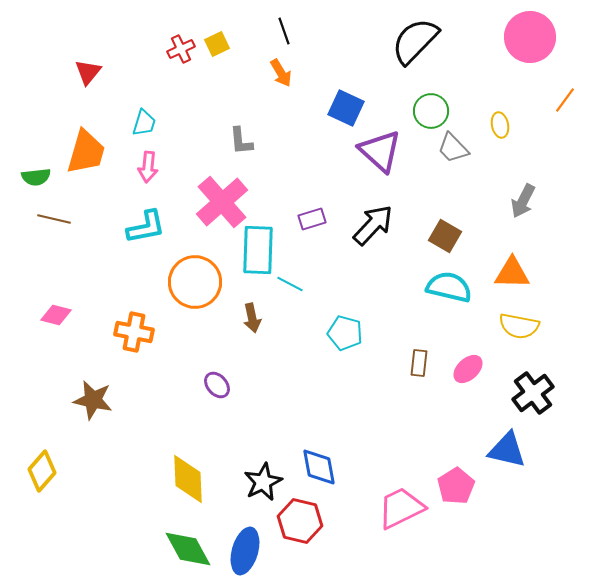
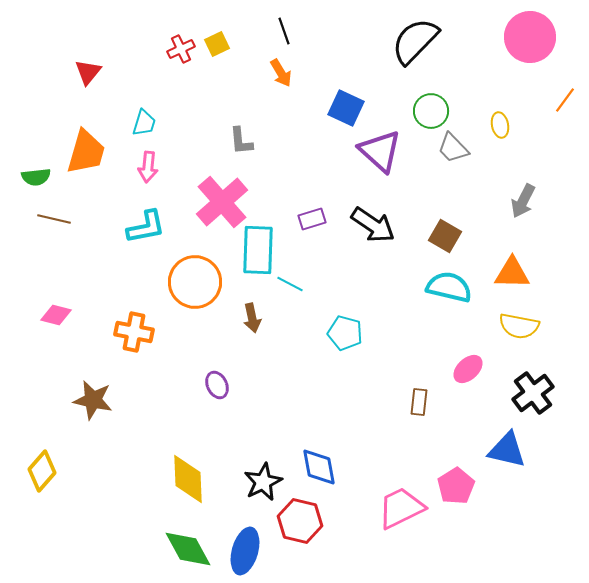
black arrow at (373, 225): rotated 81 degrees clockwise
brown rectangle at (419, 363): moved 39 px down
purple ellipse at (217, 385): rotated 16 degrees clockwise
